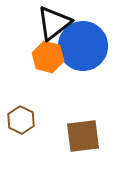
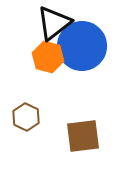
blue circle: moved 1 px left
brown hexagon: moved 5 px right, 3 px up
